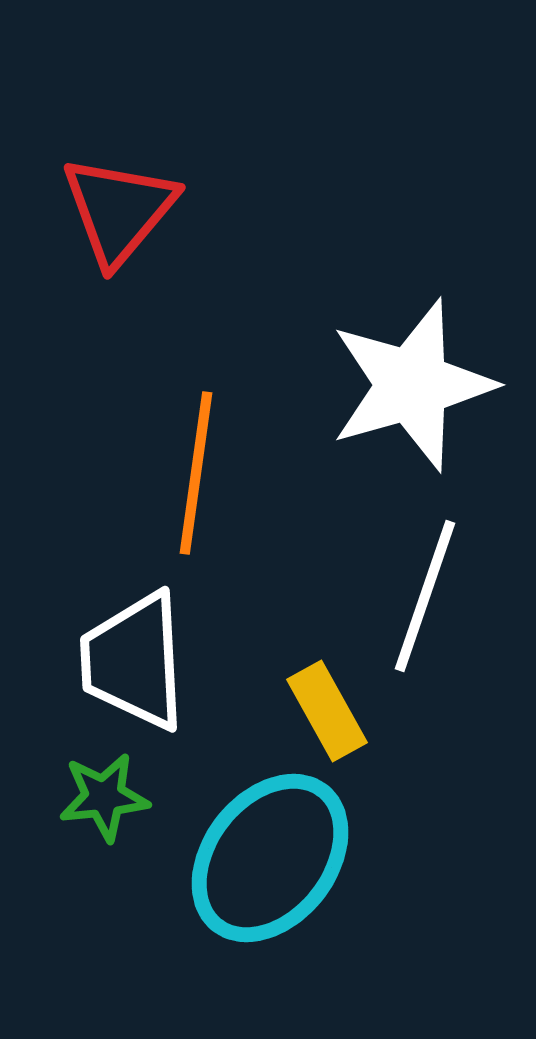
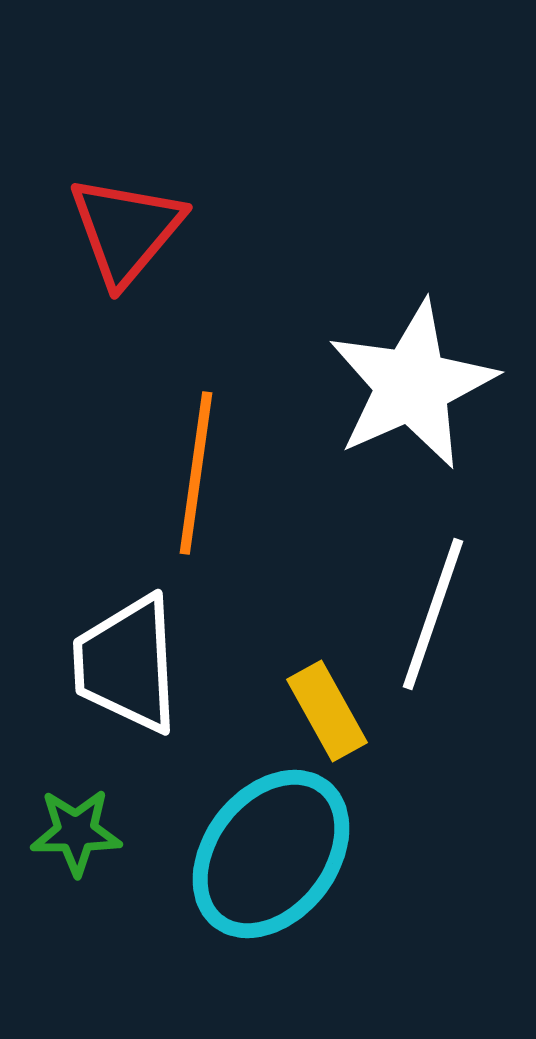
red triangle: moved 7 px right, 20 px down
white star: rotated 8 degrees counterclockwise
white line: moved 8 px right, 18 px down
white trapezoid: moved 7 px left, 3 px down
green star: moved 28 px left, 35 px down; rotated 6 degrees clockwise
cyan ellipse: moved 1 px right, 4 px up
